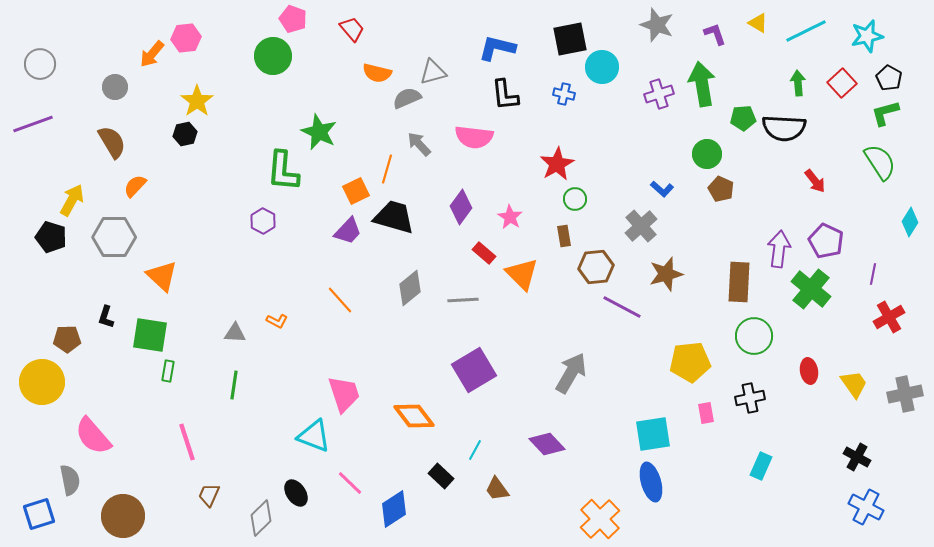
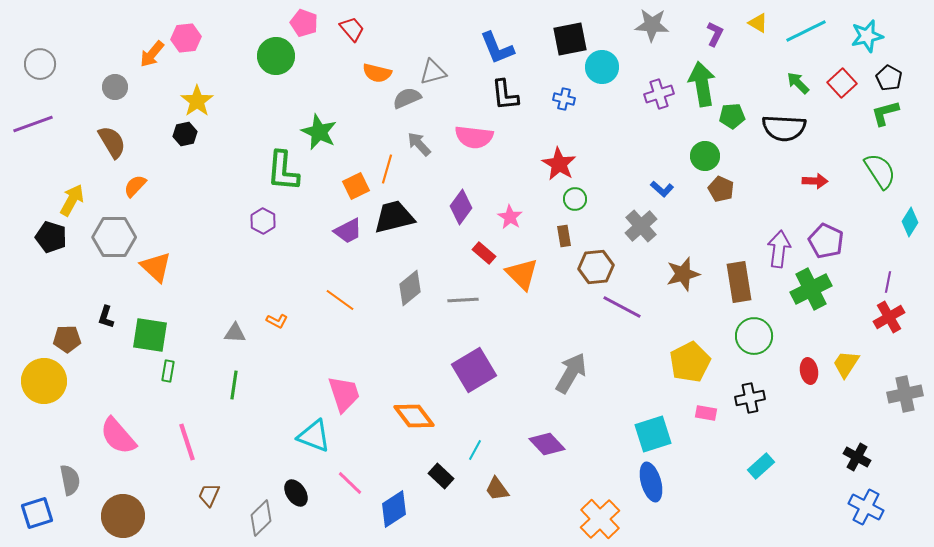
pink pentagon at (293, 19): moved 11 px right, 4 px down
gray star at (657, 25): moved 5 px left; rotated 16 degrees counterclockwise
purple L-shape at (715, 34): rotated 45 degrees clockwise
blue L-shape at (497, 48): rotated 126 degrees counterclockwise
green circle at (273, 56): moved 3 px right
green arrow at (798, 83): rotated 40 degrees counterclockwise
blue cross at (564, 94): moved 5 px down
green pentagon at (743, 118): moved 11 px left, 2 px up
green circle at (707, 154): moved 2 px left, 2 px down
green semicircle at (880, 162): moved 9 px down
red star at (557, 164): moved 2 px right; rotated 12 degrees counterclockwise
red arrow at (815, 181): rotated 50 degrees counterclockwise
orange square at (356, 191): moved 5 px up
black trapezoid at (394, 217): rotated 30 degrees counterclockwise
purple trapezoid at (348, 231): rotated 20 degrees clockwise
brown star at (666, 274): moved 17 px right
purple line at (873, 274): moved 15 px right, 8 px down
orange triangle at (162, 276): moved 6 px left, 9 px up
brown rectangle at (739, 282): rotated 12 degrees counterclockwise
green cross at (811, 289): rotated 24 degrees clockwise
orange line at (340, 300): rotated 12 degrees counterclockwise
yellow pentagon at (690, 362): rotated 21 degrees counterclockwise
yellow circle at (42, 382): moved 2 px right, 1 px up
yellow trapezoid at (854, 384): moved 8 px left, 20 px up; rotated 112 degrees counterclockwise
pink rectangle at (706, 413): rotated 70 degrees counterclockwise
cyan square at (653, 434): rotated 9 degrees counterclockwise
pink semicircle at (93, 436): moved 25 px right
cyan rectangle at (761, 466): rotated 24 degrees clockwise
blue square at (39, 514): moved 2 px left, 1 px up
